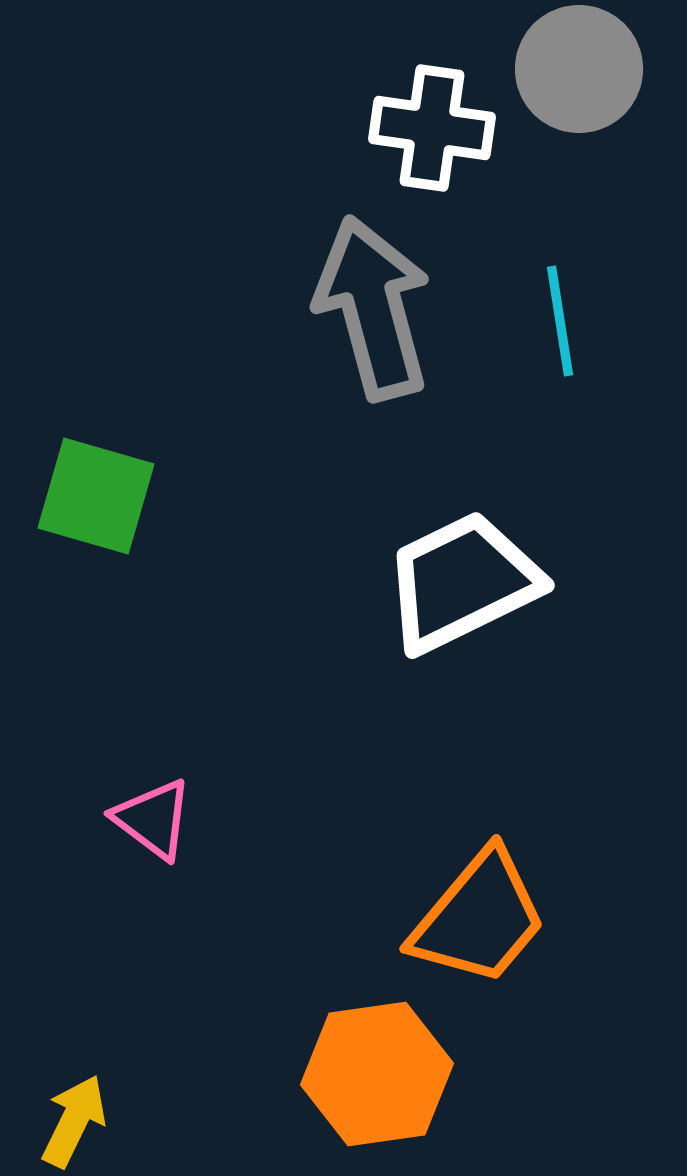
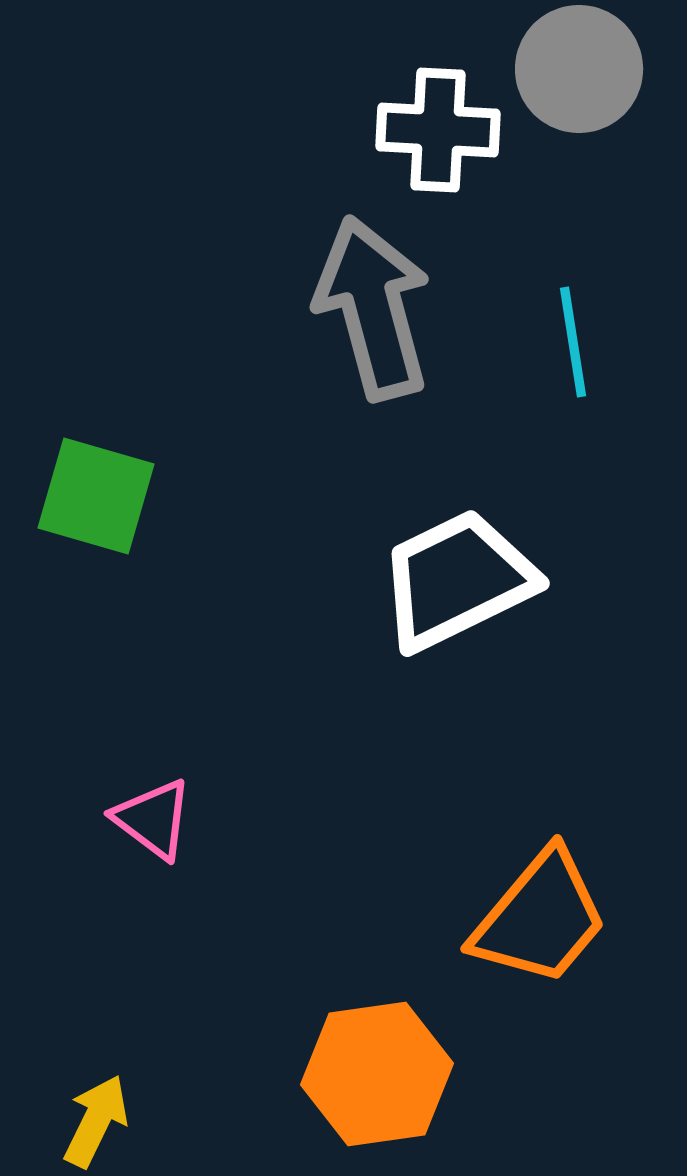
white cross: moved 6 px right, 2 px down; rotated 5 degrees counterclockwise
cyan line: moved 13 px right, 21 px down
white trapezoid: moved 5 px left, 2 px up
orange trapezoid: moved 61 px right
yellow arrow: moved 22 px right
